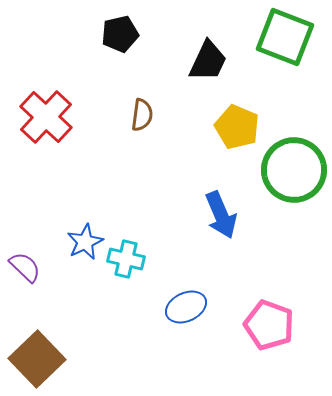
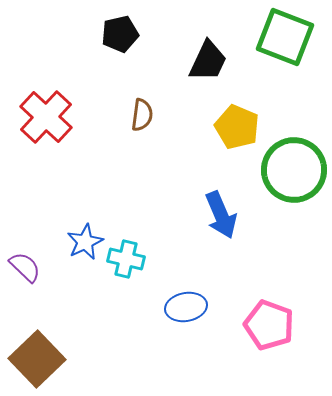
blue ellipse: rotated 15 degrees clockwise
